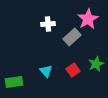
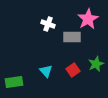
white cross: rotated 24 degrees clockwise
gray rectangle: rotated 42 degrees clockwise
